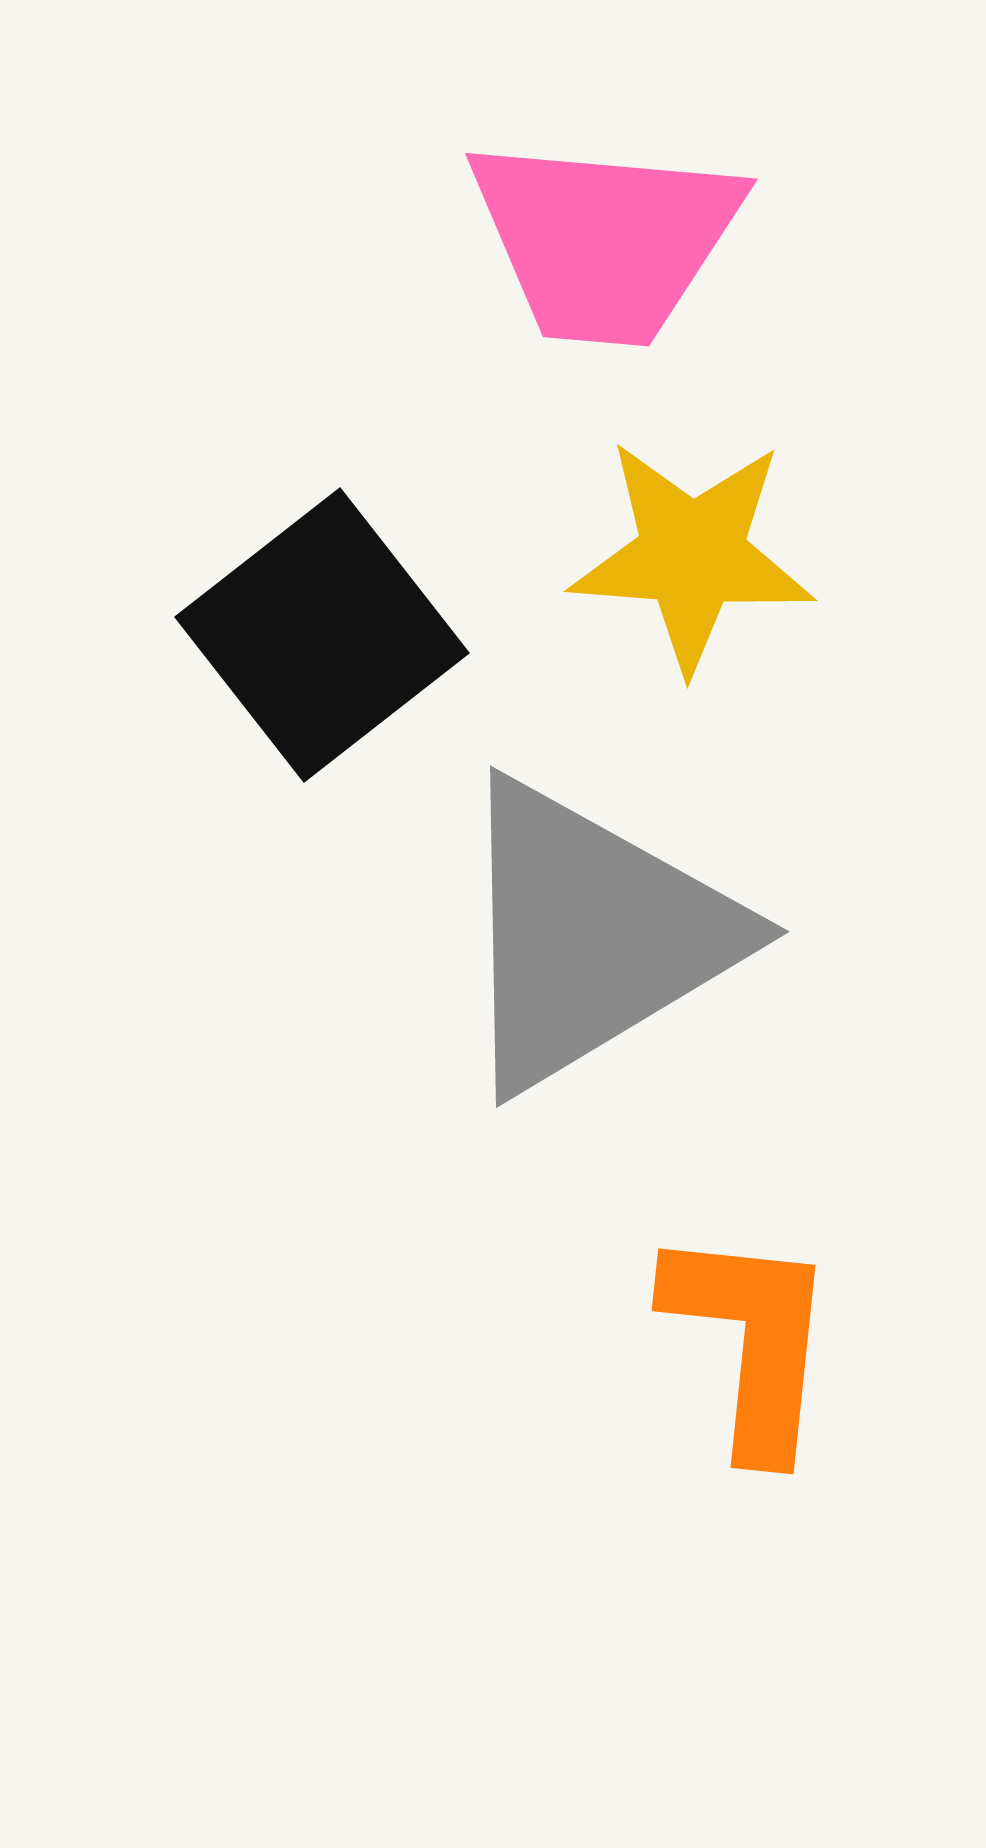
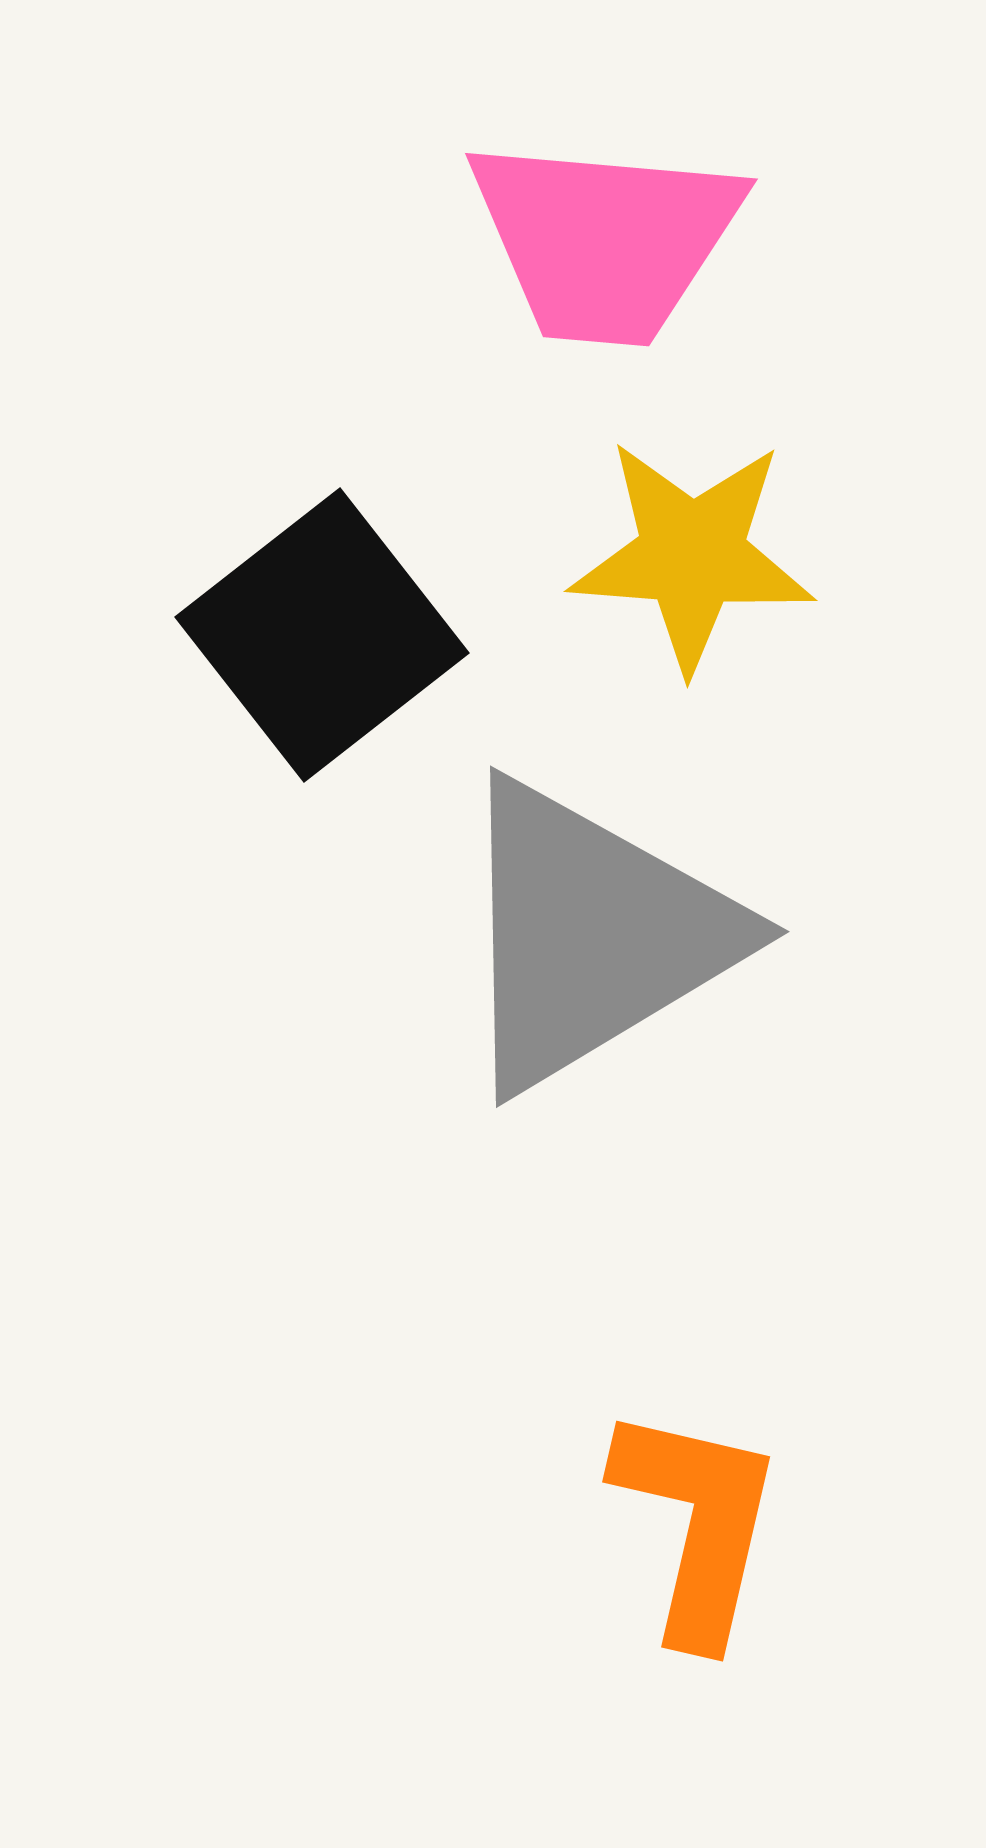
orange L-shape: moved 54 px left, 183 px down; rotated 7 degrees clockwise
